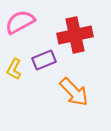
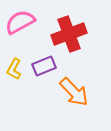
red cross: moved 6 px left, 1 px up; rotated 8 degrees counterclockwise
purple rectangle: moved 6 px down
